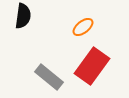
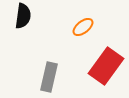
red rectangle: moved 14 px right
gray rectangle: rotated 64 degrees clockwise
